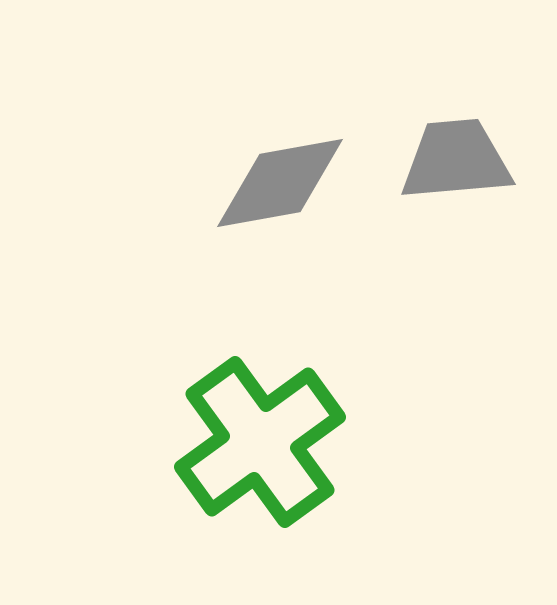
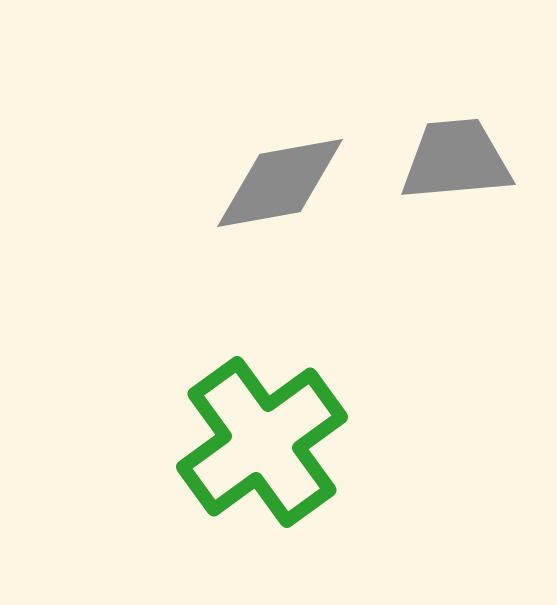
green cross: moved 2 px right
